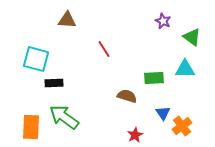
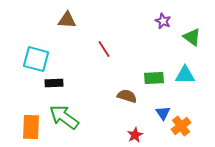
cyan triangle: moved 6 px down
orange cross: moved 1 px left
